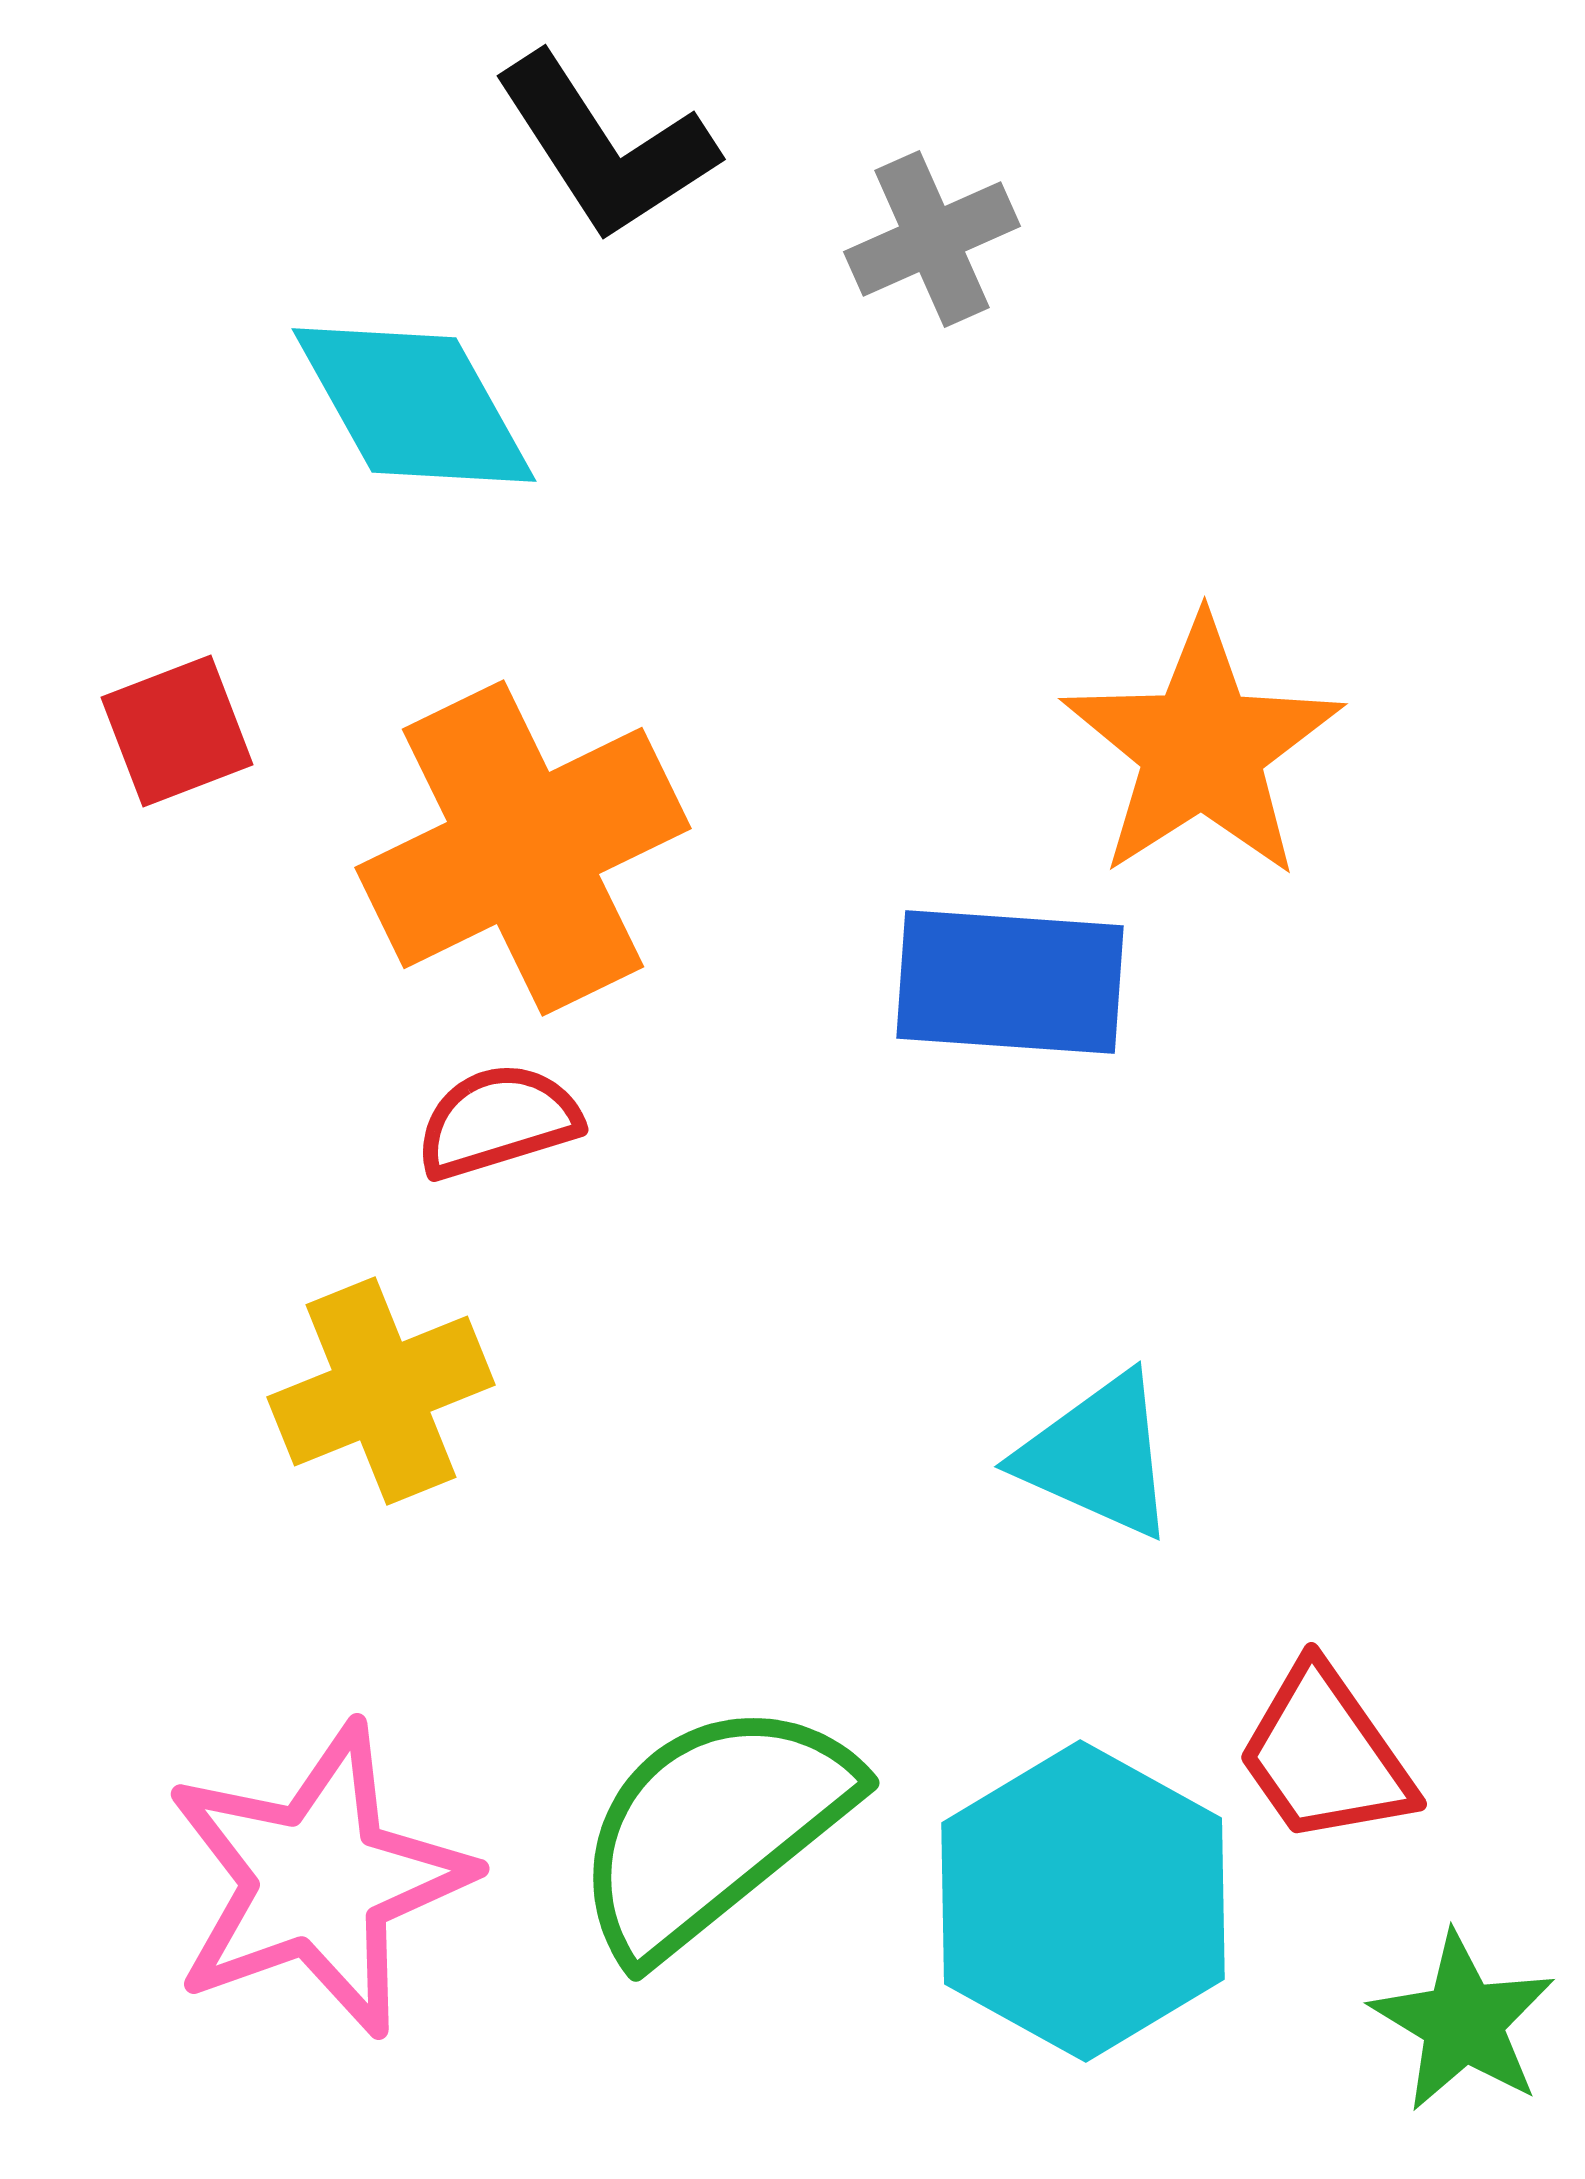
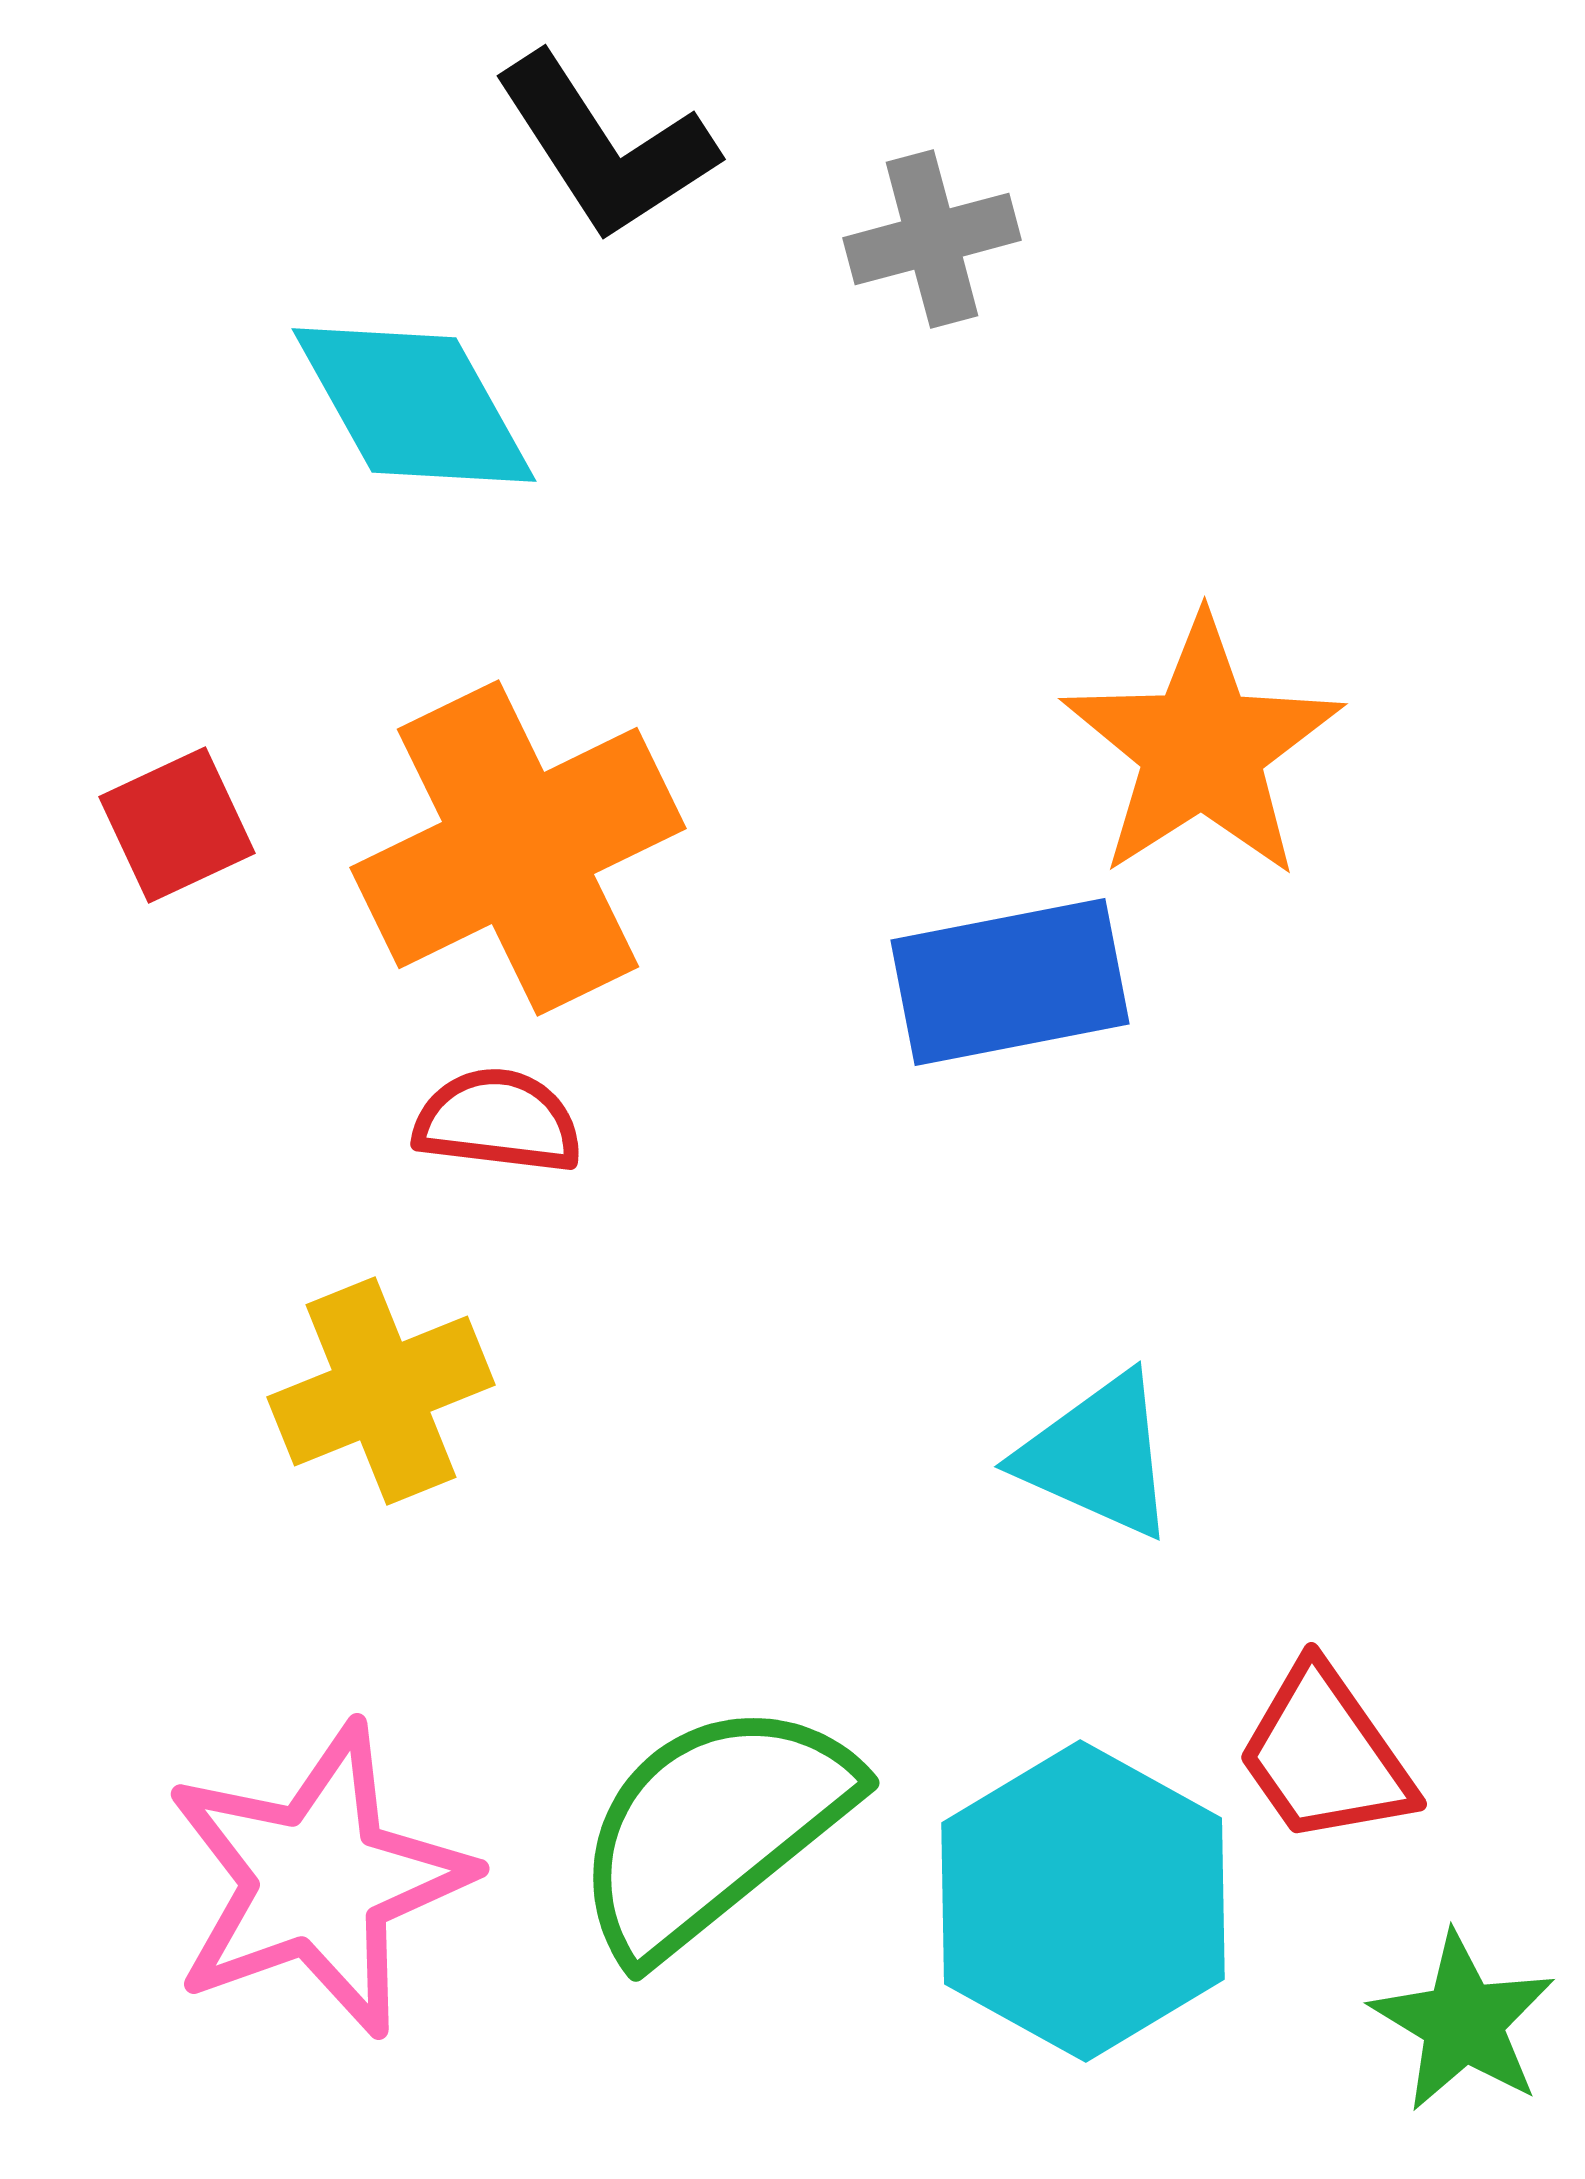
gray cross: rotated 9 degrees clockwise
red square: moved 94 px down; rotated 4 degrees counterclockwise
orange cross: moved 5 px left
blue rectangle: rotated 15 degrees counterclockwise
red semicircle: rotated 24 degrees clockwise
